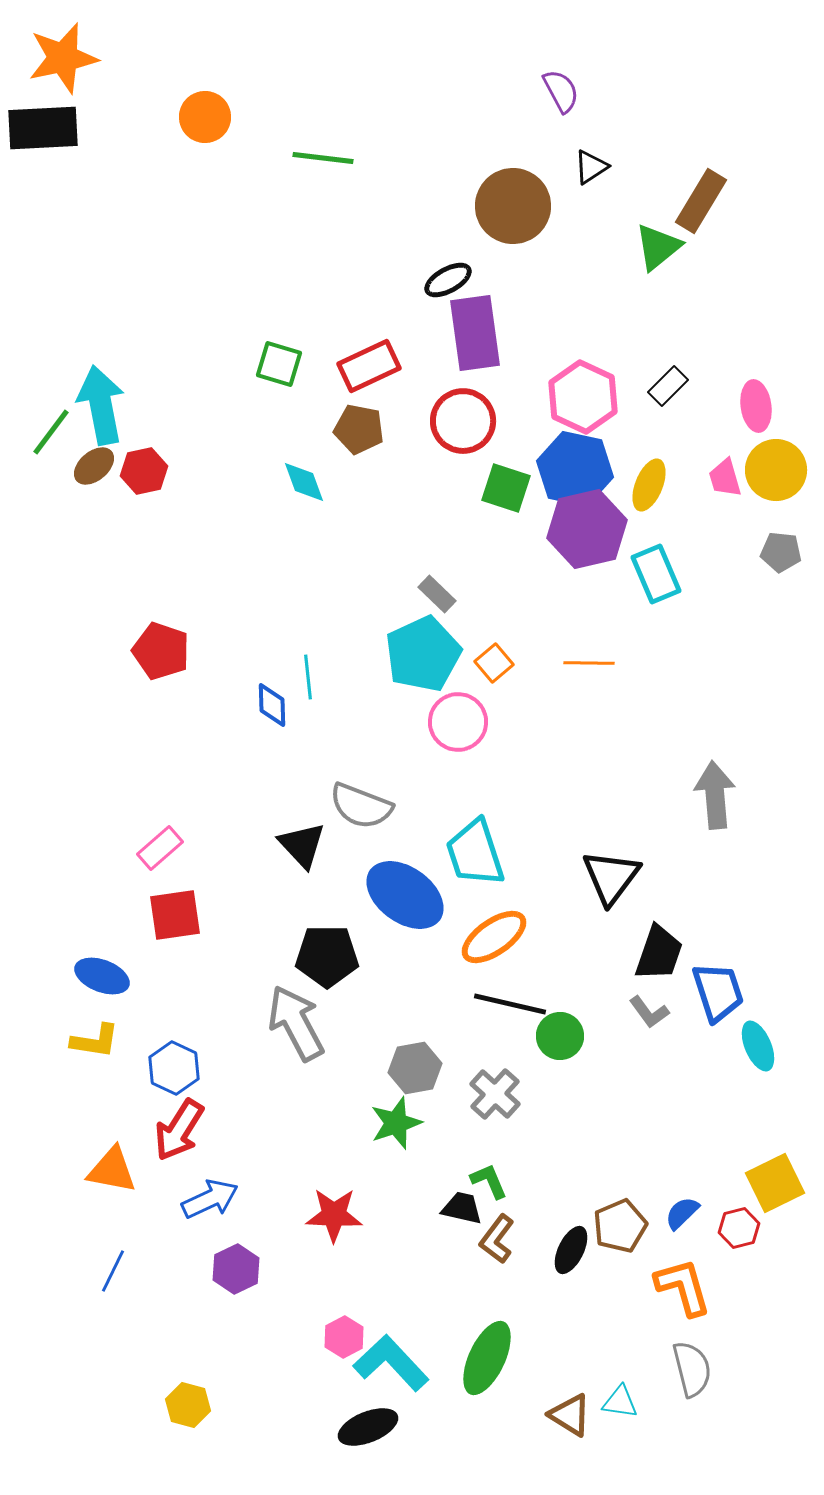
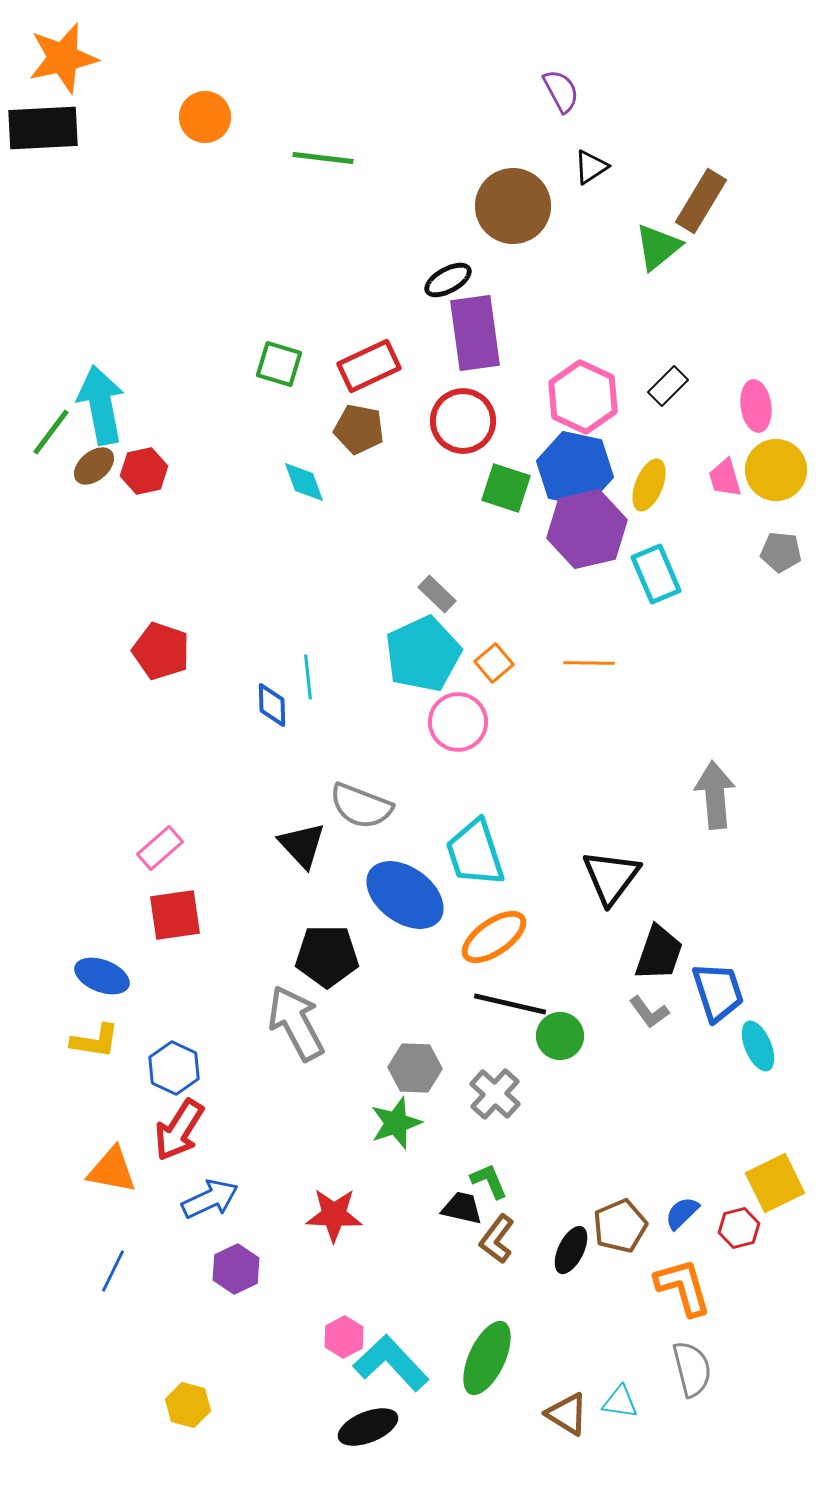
gray hexagon at (415, 1068): rotated 12 degrees clockwise
brown triangle at (570, 1415): moved 3 px left, 1 px up
